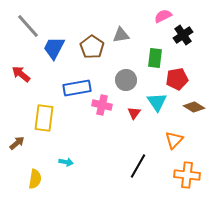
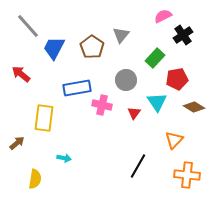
gray triangle: rotated 42 degrees counterclockwise
green rectangle: rotated 36 degrees clockwise
cyan arrow: moved 2 px left, 4 px up
